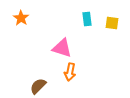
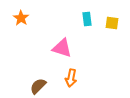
orange arrow: moved 1 px right, 6 px down
